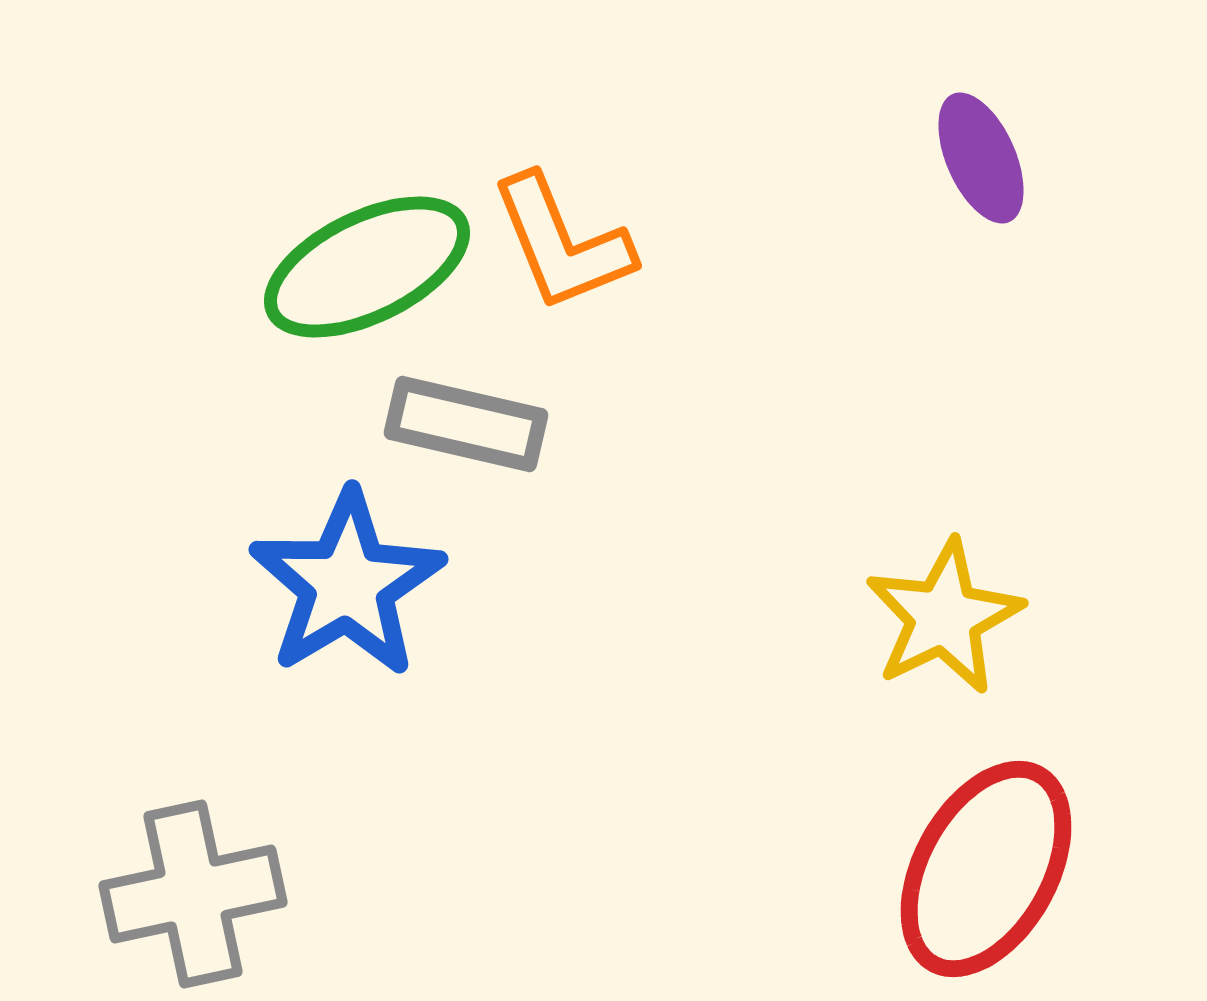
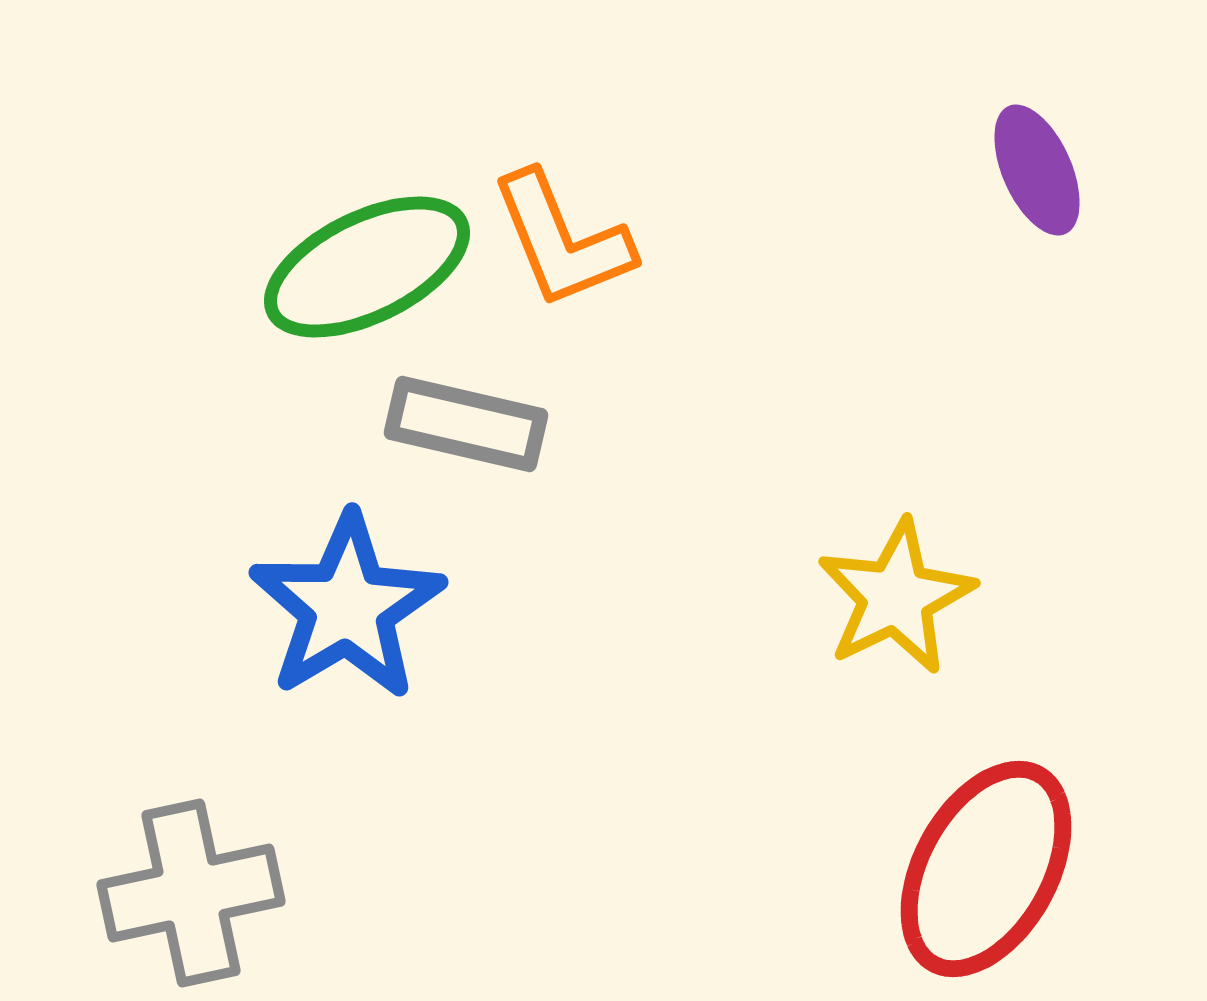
purple ellipse: moved 56 px right, 12 px down
orange L-shape: moved 3 px up
blue star: moved 23 px down
yellow star: moved 48 px left, 20 px up
gray cross: moved 2 px left, 1 px up
